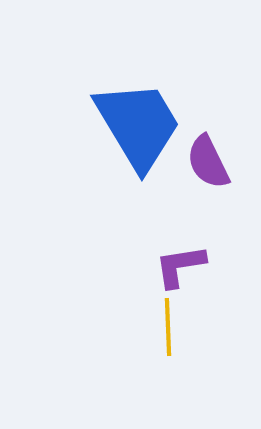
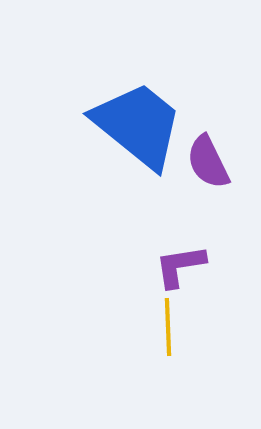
blue trapezoid: rotated 20 degrees counterclockwise
